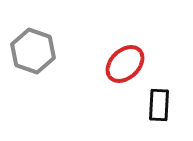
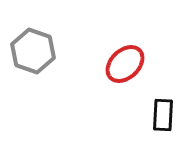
black rectangle: moved 4 px right, 10 px down
